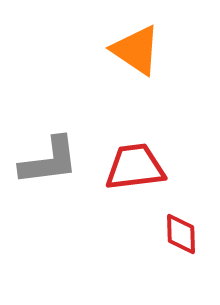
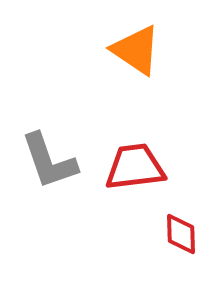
gray L-shape: rotated 78 degrees clockwise
